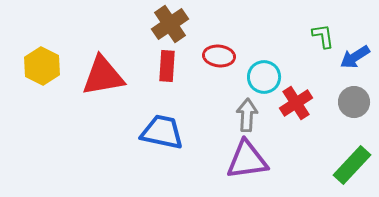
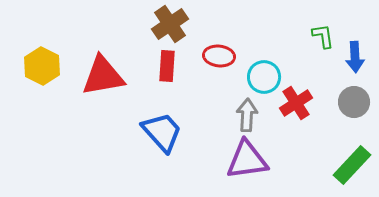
blue arrow: rotated 60 degrees counterclockwise
blue trapezoid: rotated 36 degrees clockwise
